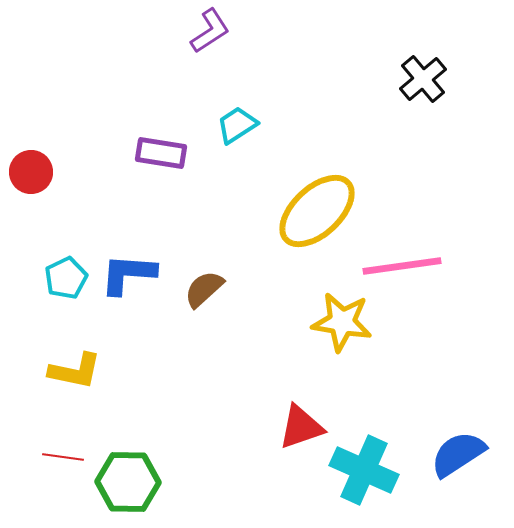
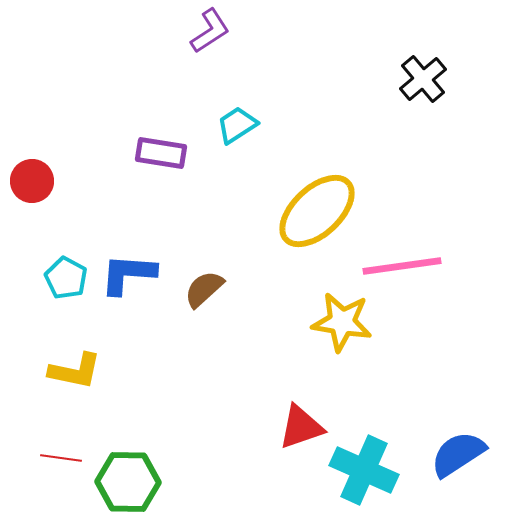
red circle: moved 1 px right, 9 px down
cyan pentagon: rotated 18 degrees counterclockwise
red line: moved 2 px left, 1 px down
